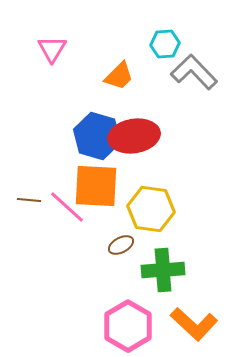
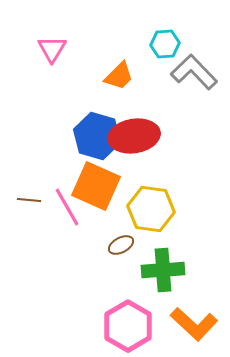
orange square: rotated 21 degrees clockwise
pink line: rotated 18 degrees clockwise
